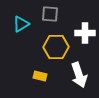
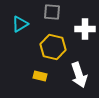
gray square: moved 2 px right, 2 px up
cyan triangle: moved 1 px left
white cross: moved 4 px up
yellow hexagon: moved 3 px left; rotated 15 degrees clockwise
